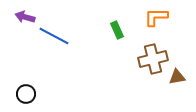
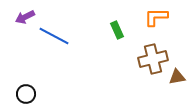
purple arrow: rotated 42 degrees counterclockwise
